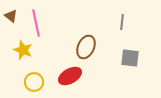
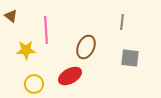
pink line: moved 10 px right, 7 px down; rotated 8 degrees clockwise
yellow star: moved 3 px right; rotated 24 degrees counterclockwise
yellow circle: moved 2 px down
